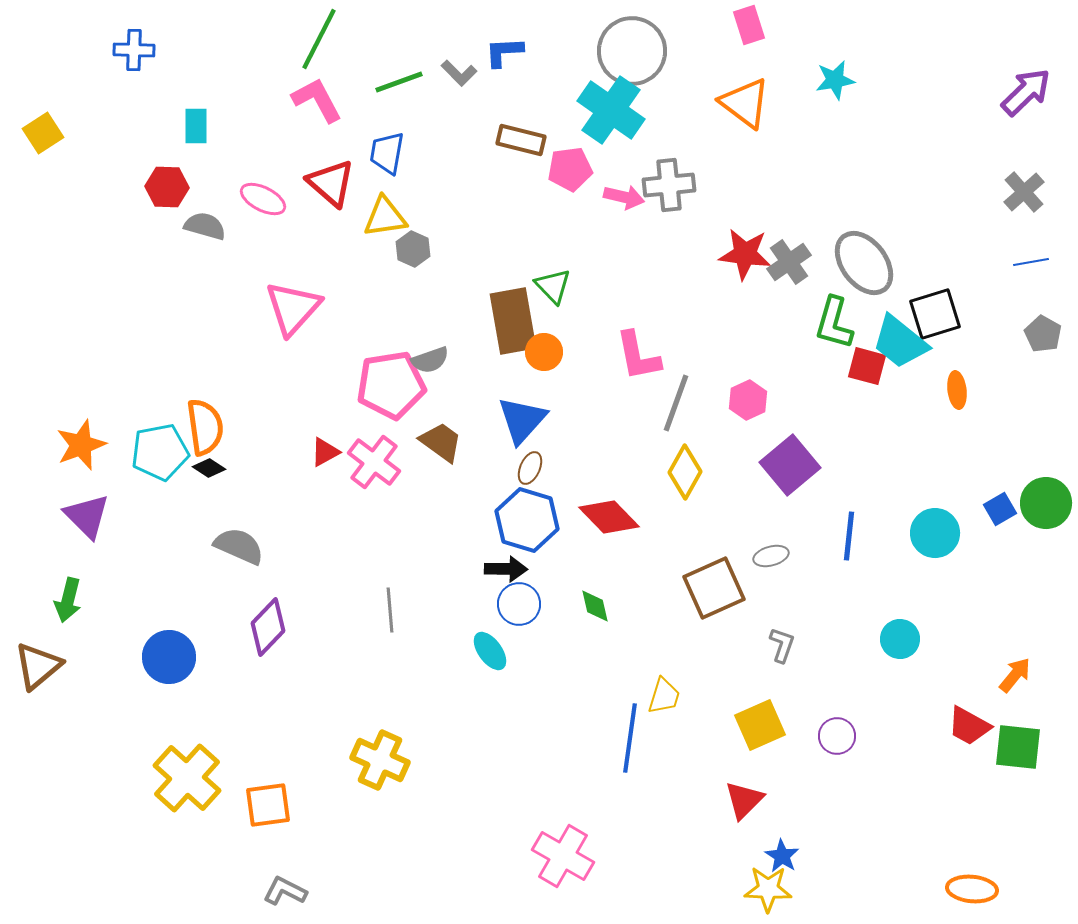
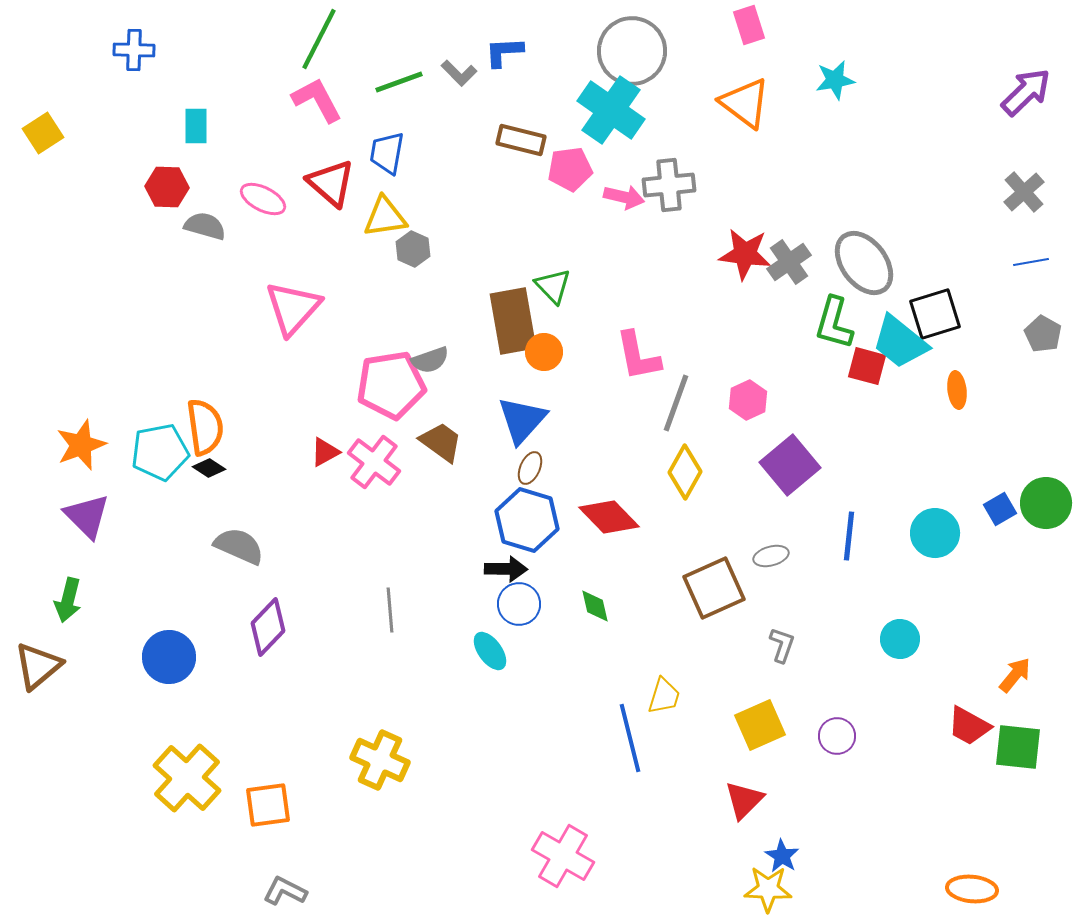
blue line at (630, 738): rotated 22 degrees counterclockwise
